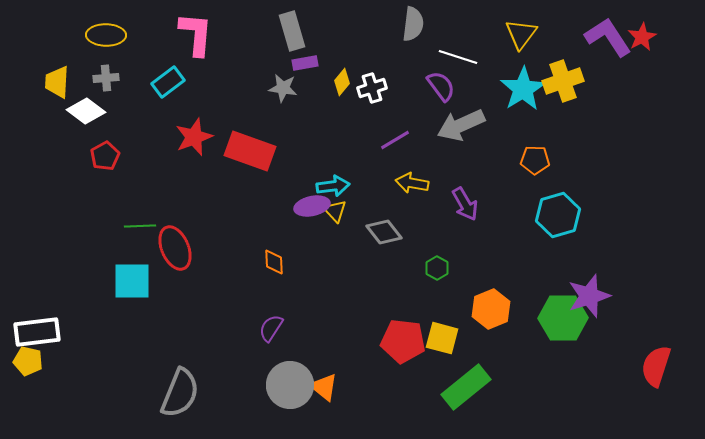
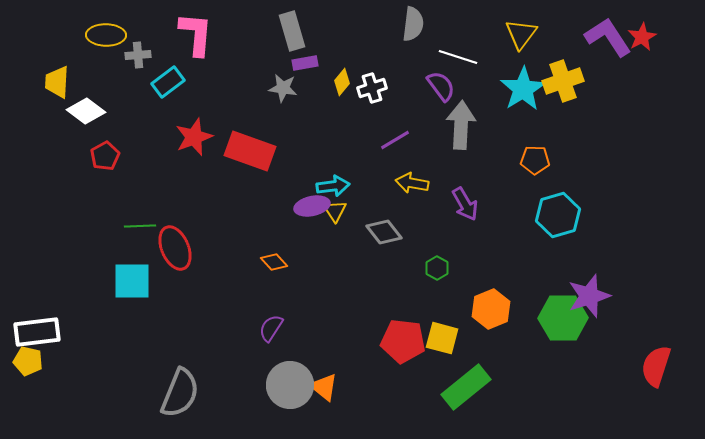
gray cross at (106, 78): moved 32 px right, 23 px up
gray arrow at (461, 125): rotated 117 degrees clockwise
yellow triangle at (335, 211): rotated 10 degrees clockwise
orange diamond at (274, 262): rotated 40 degrees counterclockwise
